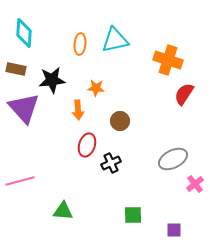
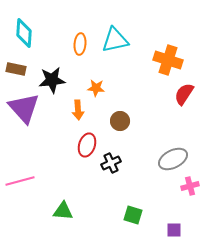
pink cross: moved 5 px left, 2 px down; rotated 24 degrees clockwise
green square: rotated 18 degrees clockwise
